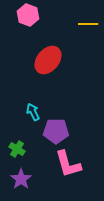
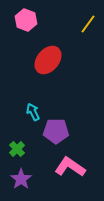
pink hexagon: moved 2 px left, 5 px down
yellow line: rotated 54 degrees counterclockwise
green cross: rotated 14 degrees clockwise
pink L-shape: moved 2 px right, 3 px down; rotated 140 degrees clockwise
